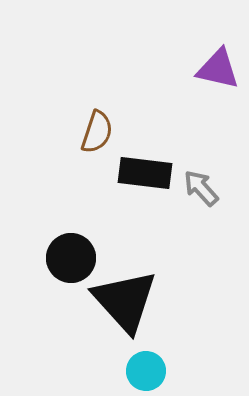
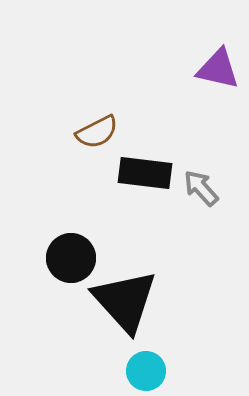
brown semicircle: rotated 45 degrees clockwise
